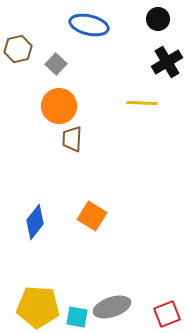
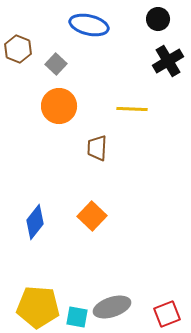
brown hexagon: rotated 24 degrees counterclockwise
black cross: moved 1 px right, 1 px up
yellow line: moved 10 px left, 6 px down
brown trapezoid: moved 25 px right, 9 px down
orange square: rotated 12 degrees clockwise
